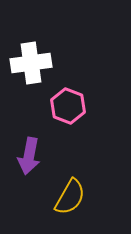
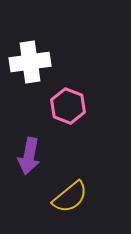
white cross: moved 1 px left, 1 px up
yellow semicircle: rotated 21 degrees clockwise
